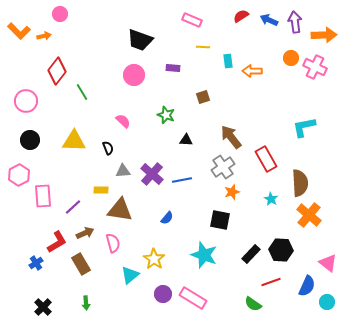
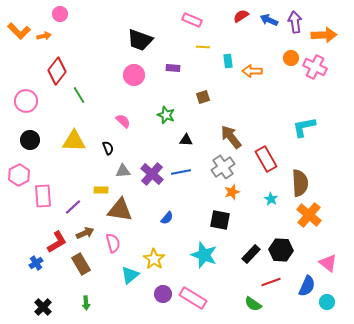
green line at (82, 92): moved 3 px left, 3 px down
blue line at (182, 180): moved 1 px left, 8 px up
